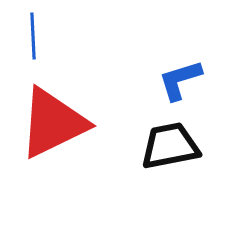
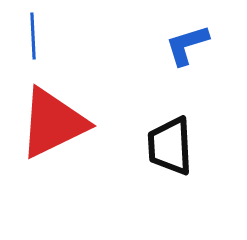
blue L-shape: moved 7 px right, 35 px up
black trapezoid: rotated 82 degrees counterclockwise
